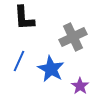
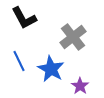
black L-shape: rotated 24 degrees counterclockwise
gray cross: rotated 12 degrees counterclockwise
blue line: rotated 50 degrees counterclockwise
